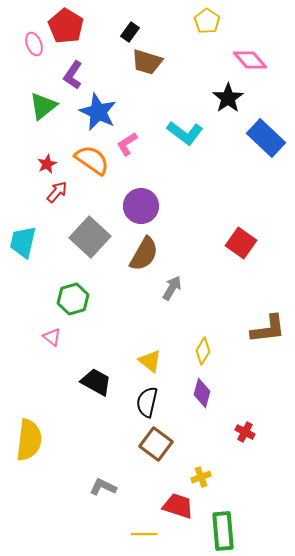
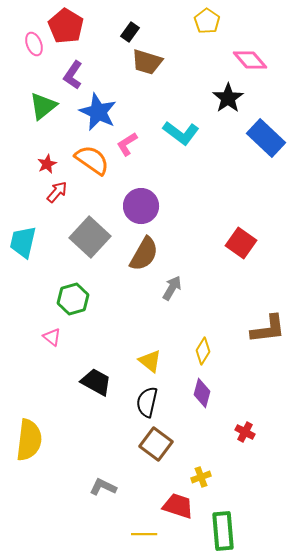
cyan L-shape: moved 4 px left
